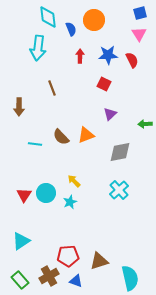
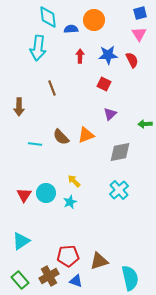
blue semicircle: rotated 72 degrees counterclockwise
